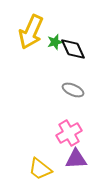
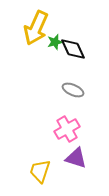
yellow arrow: moved 5 px right, 4 px up
pink cross: moved 2 px left, 4 px up
purple triangle: moved 1 px up; rotated 20 degrees clockwise
yellow trapezoid: moved 2 px down; rotated 70 degrees clockwise
